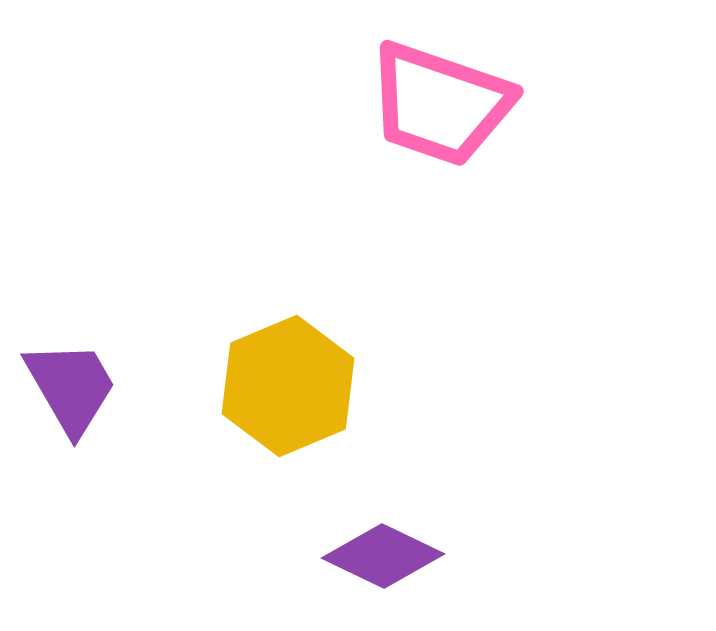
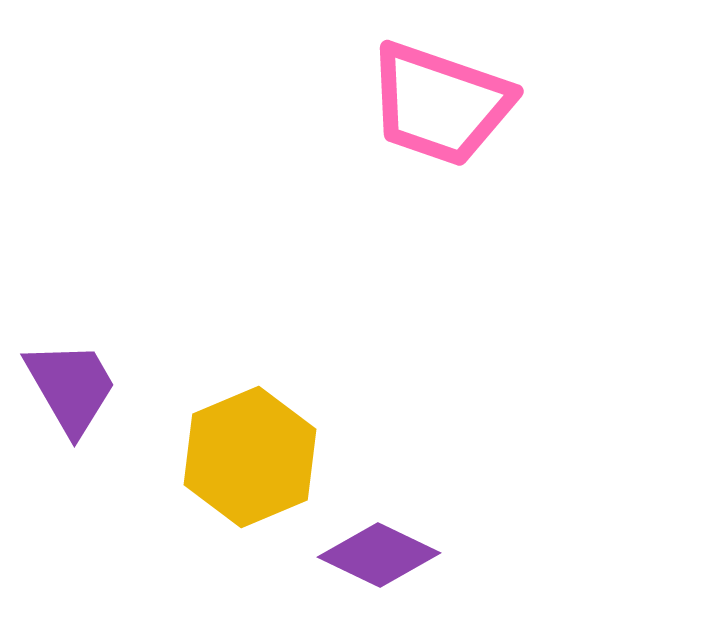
yellow hexagon: moved 38 px left, 71 px down
purple diamond: moved 4 px left, 1 px up
